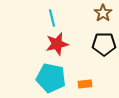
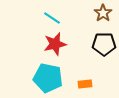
cyan line: rotated 42 degrees counterclockwise
red star: moved 2 px left
cyan pentagon: moved 3 px left
